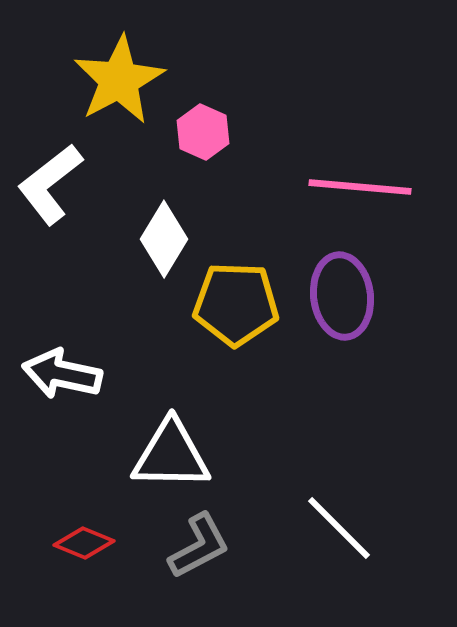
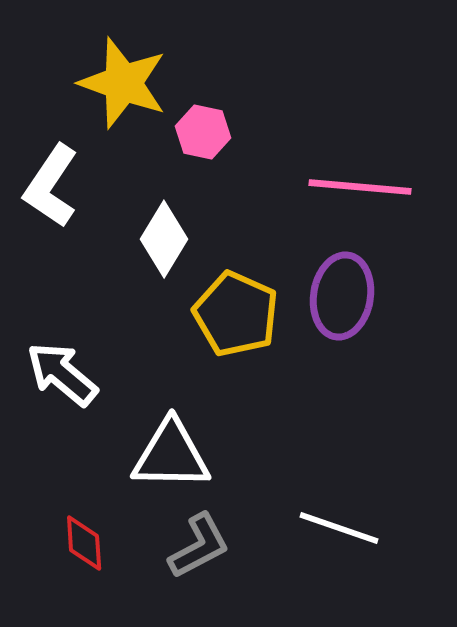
yellow star: moved 4 px right, 3 px down; rotated 24 degrees counterclockwise
pink hexagon: rotated 12 degrees counterclockwise
white L-shape: moved 1 px right, 2 px down; rotated 18 degrees counterclockwise
purple ellipse: rotated 16 degrees clockwise
yellow pentagon: moved 10 px down; rotated 22 degrees clockwise
white arrow: rotated 28 degrees clockwise
white line: rotated 26 degrees counterclockwise
red diamond: rotated 64 degrees clockwise
